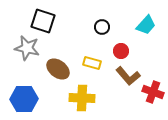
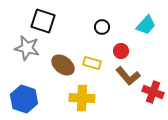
brown ellipse: moved 5 px right, 4 px up
blue hexagon: rotated 20 degrees clockwise
